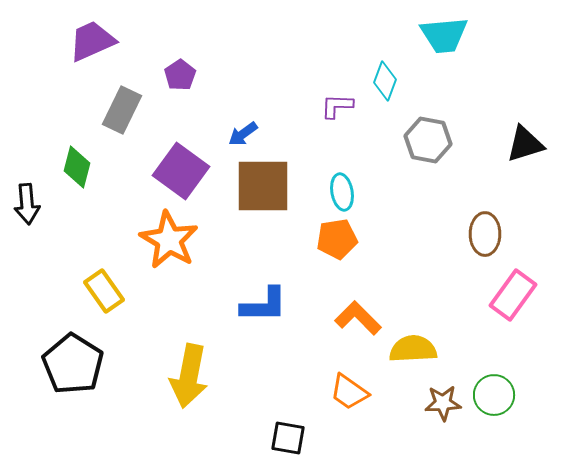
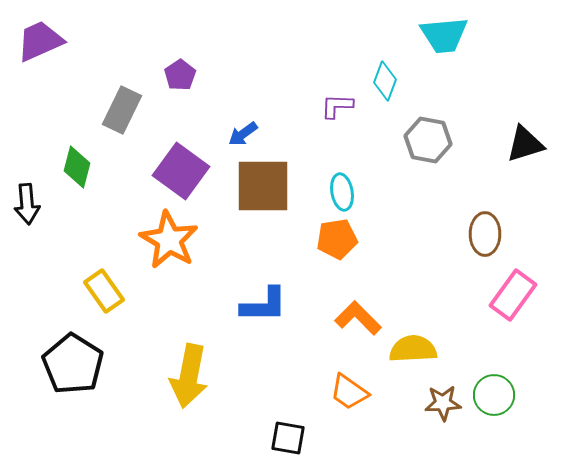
purple trapezoid: moved 52 px left
